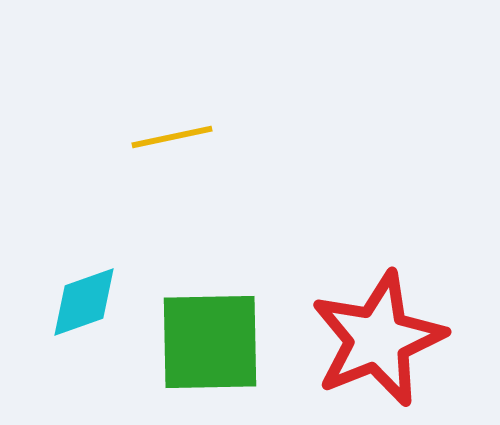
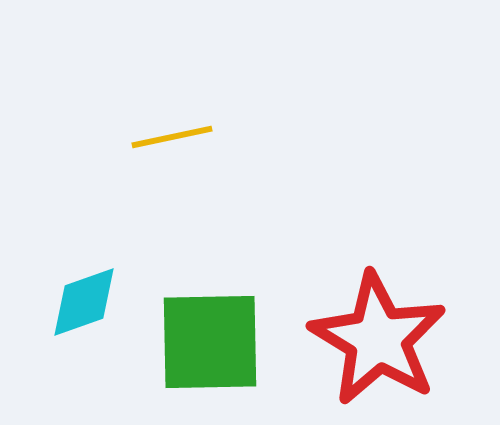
red star: rotated 19 degrees counterclockwise
